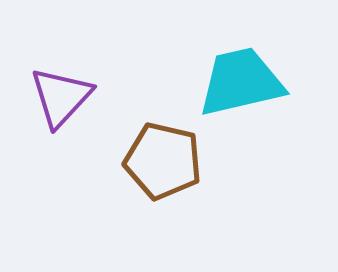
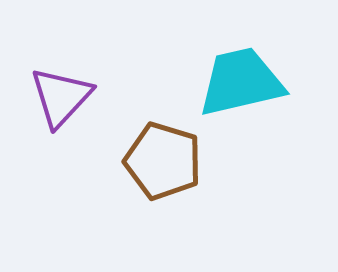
brown pentagon: rotated 4 degrees clockwise
